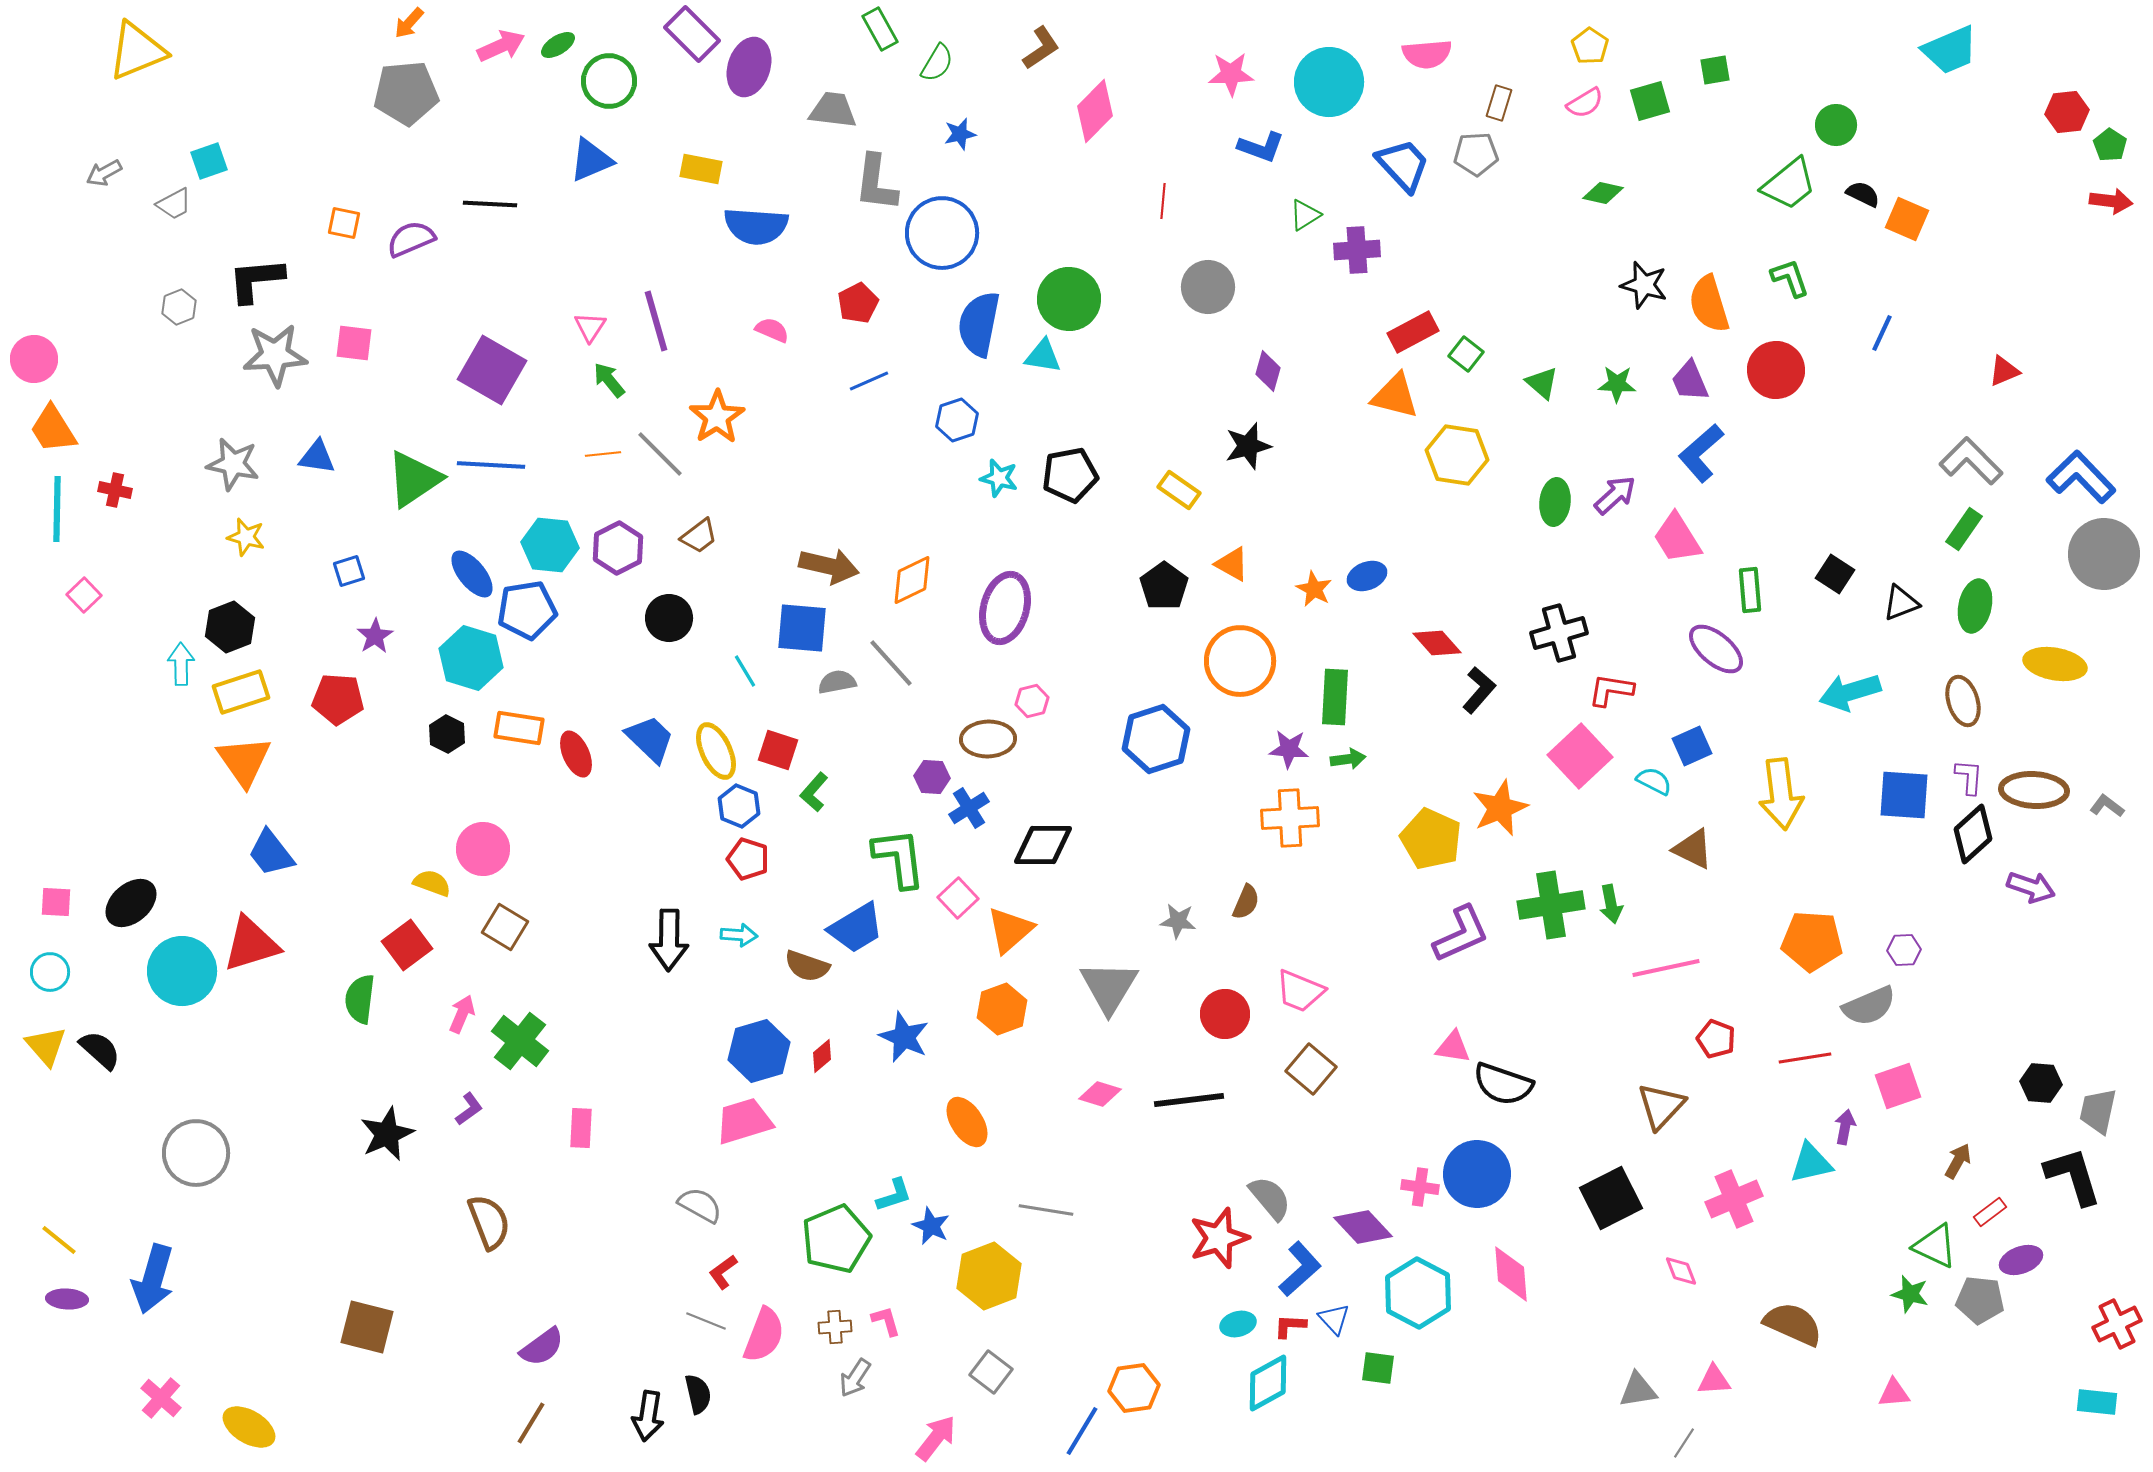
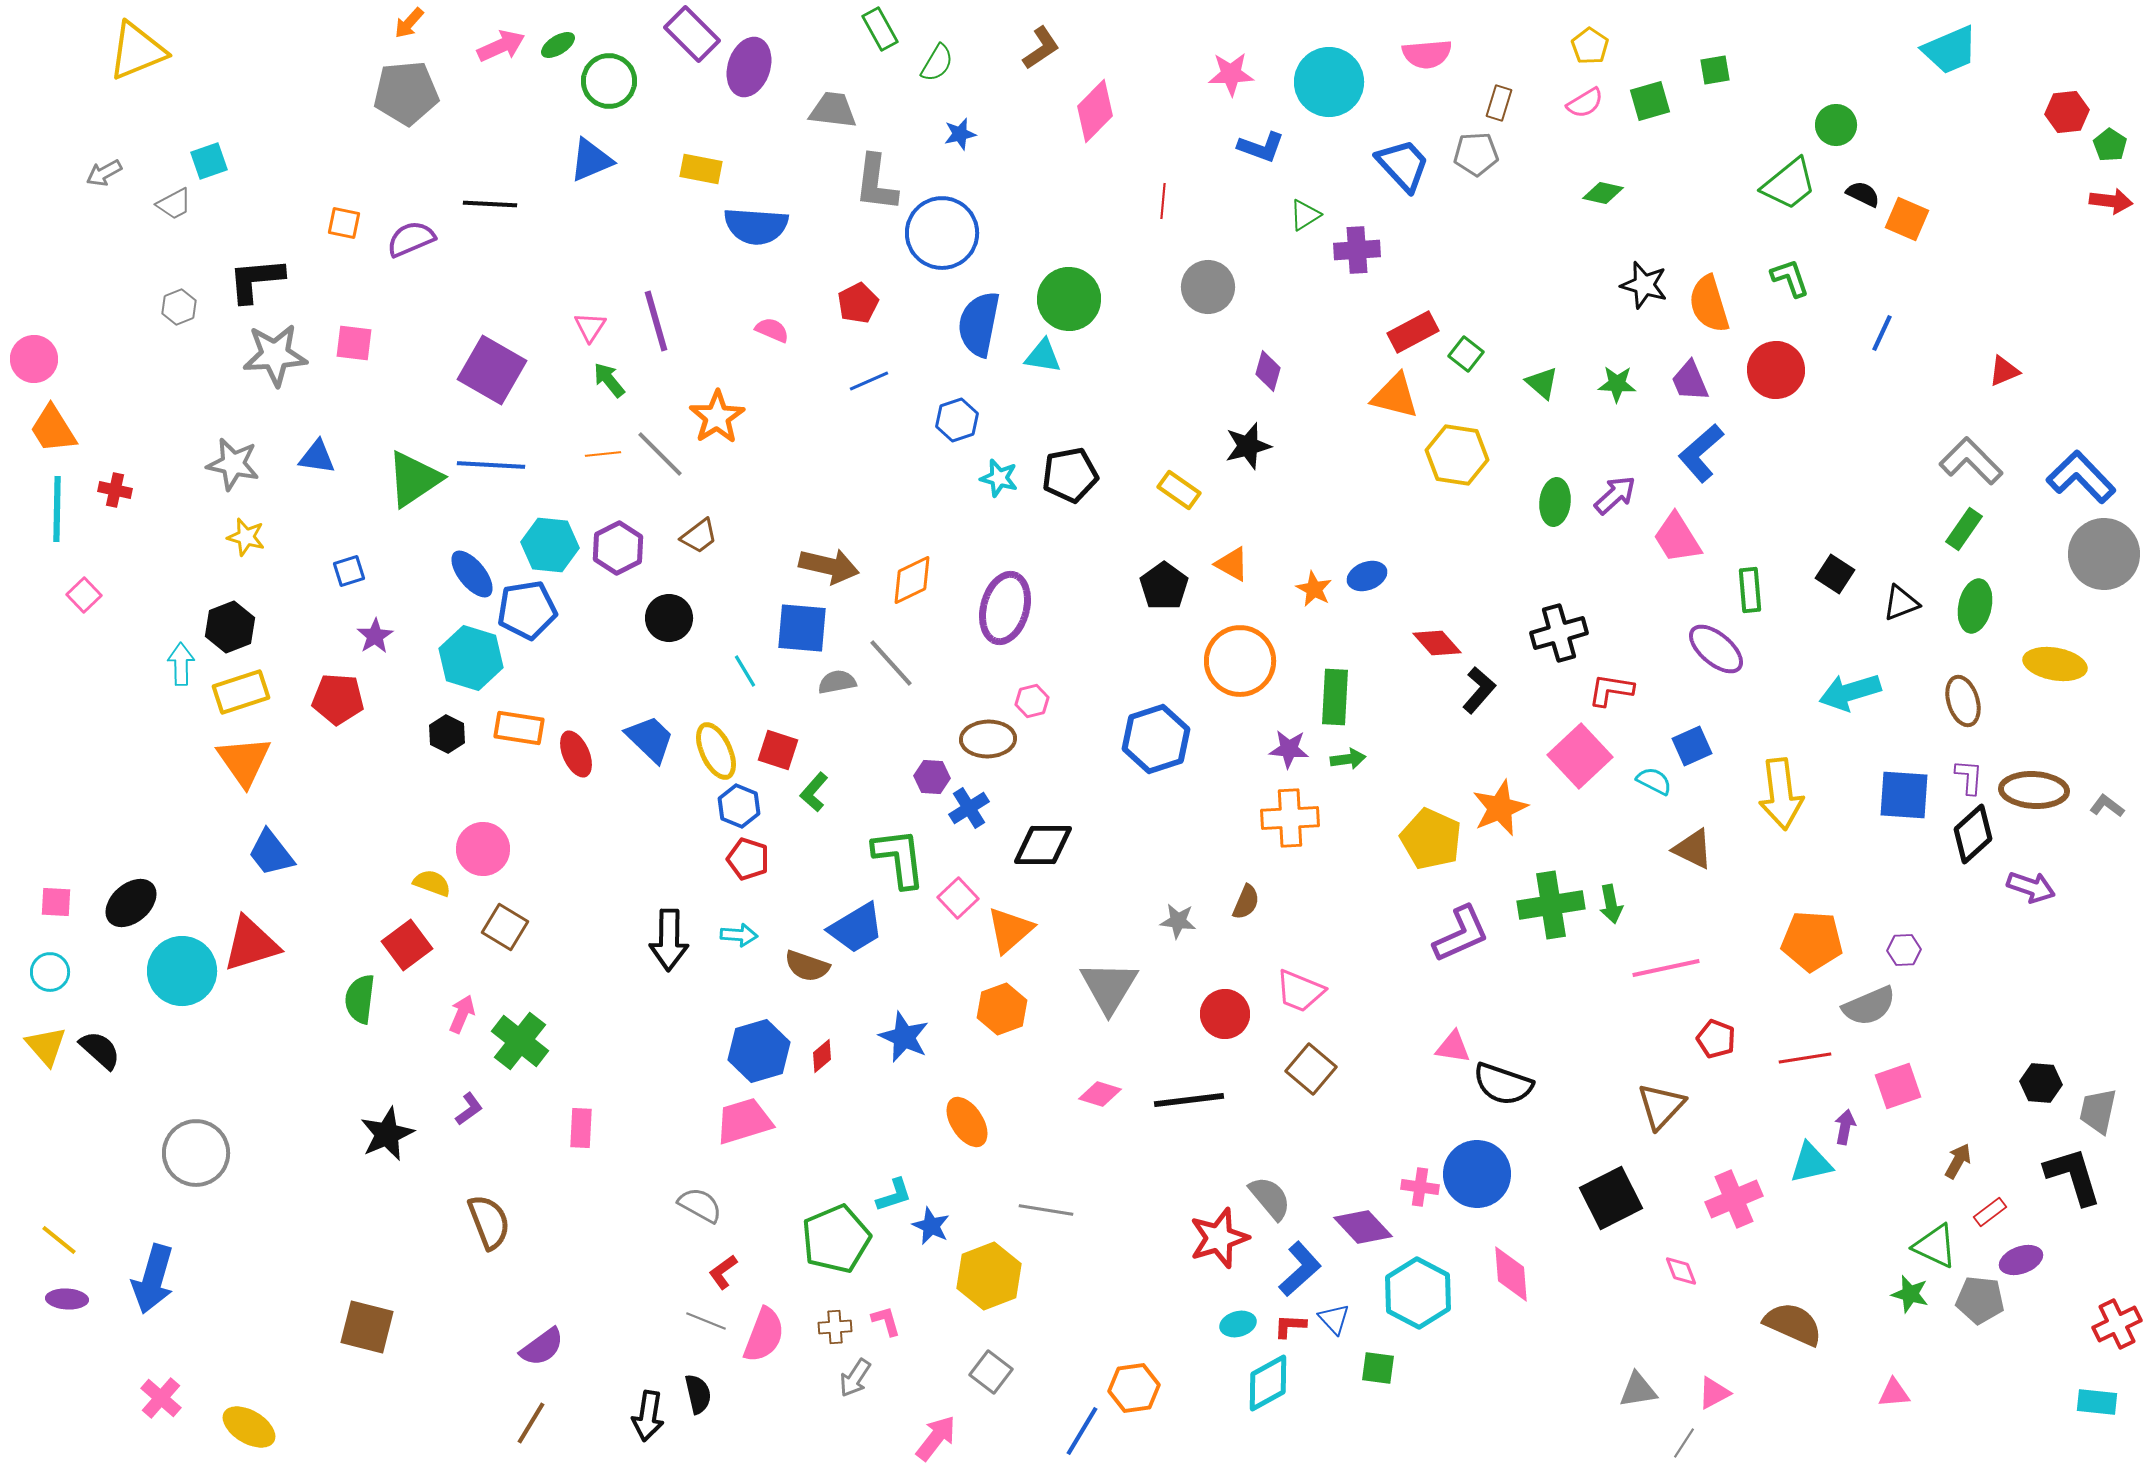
pink triangle at (1714, 1380): moved 13 px down; rotated 24 degrees counterclockwise
